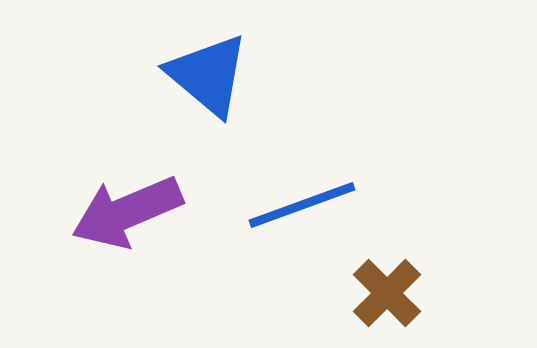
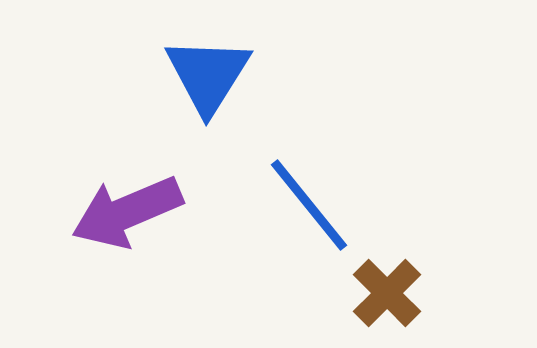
blue triangle: rotated 22 degrees clockwise
blue line: moved 7 px right; rotated 71 degrees clockwise
